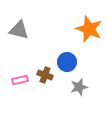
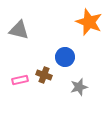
orange star: moved 7 px up
blue circle: moved 2 px left, 5 px up
brown cross: moved 1 px left
